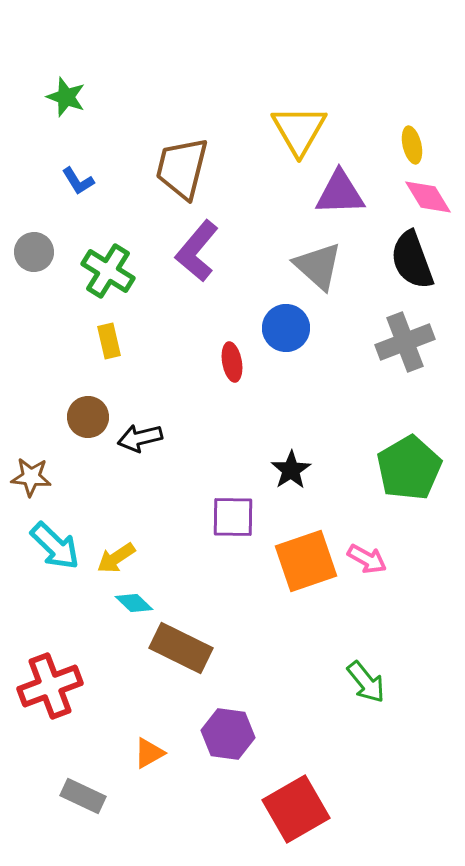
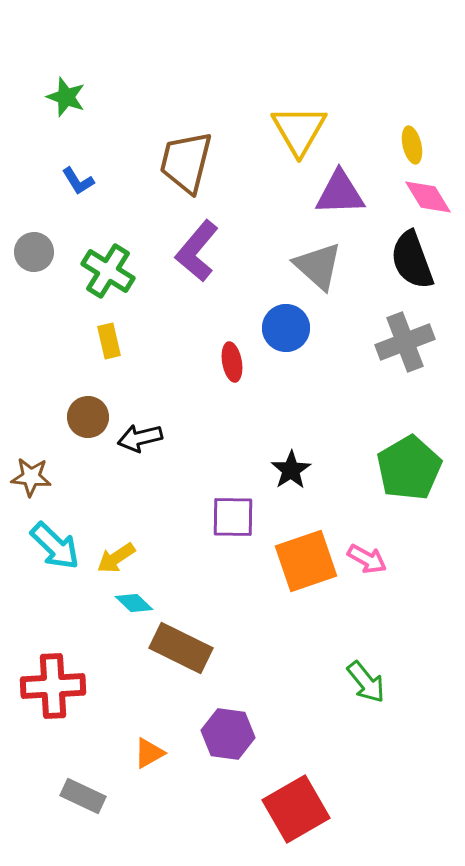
brown trapezoid: moved 4 px right, 6 px up
red cross: moved 3 px right; rotated 18 degrees clockwise
